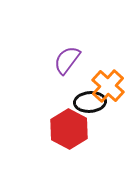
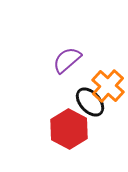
purple semicircle: rotated 12 degrees clockwise
black ellipse: rotated 52 degrees clockwise
